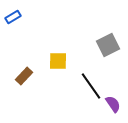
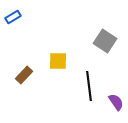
gray square: moved 3 px left, 4 px up; rotated 30 degrees counterclockwise
brown rectangle: moved 1 px up
black line: moved 2 px left; rotated 28 degrees clockwise
purple semicircle: moved 3 px right, 2 px up
